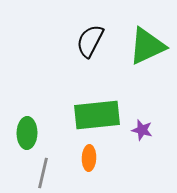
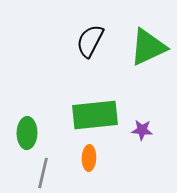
green triangle: moved 1 px right, 1 px down
green rectangle: moved 2 px left
purple star: rotated 10 degrees counterclockwise
